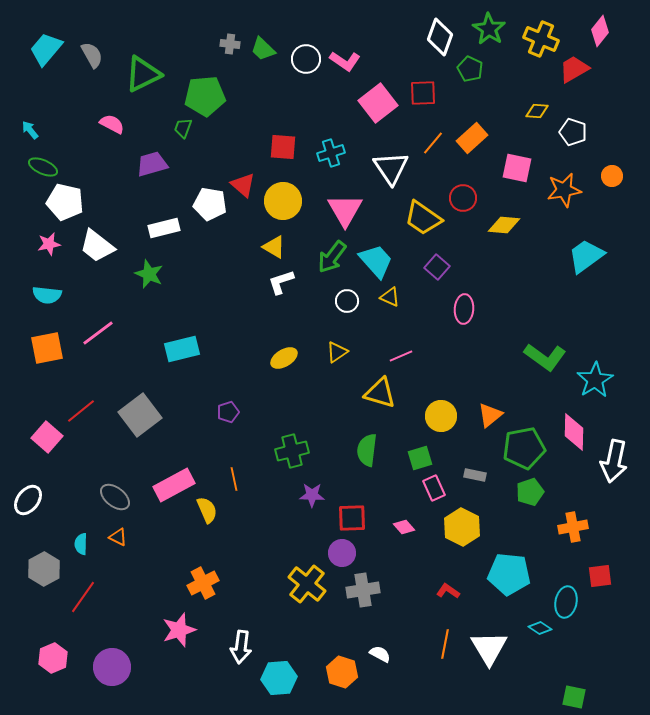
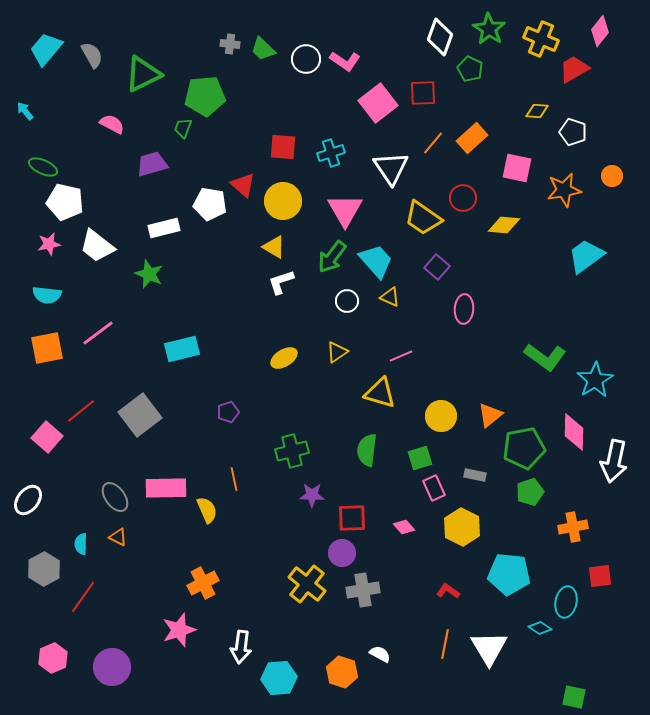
cyan arrow at (30, 130): moved 5 px left, 19 px up
pink rectangle at (174, 485): moved 8 px left, 3 px down; rotated 27 degrees clockwise
gray ellipse at (115, 497): rotated 16 degrees clockwise
